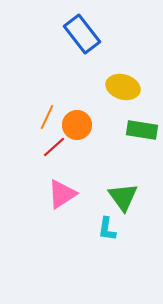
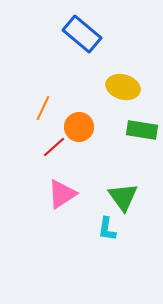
blue rectangle: rotated 12 degrees counterclockwise
orange line: moved 4 px left, 9 px up
orange circle: moved 2 px right, 2 px down
